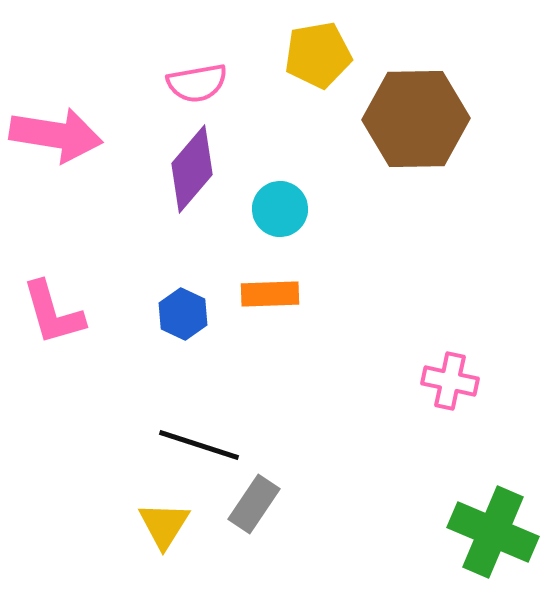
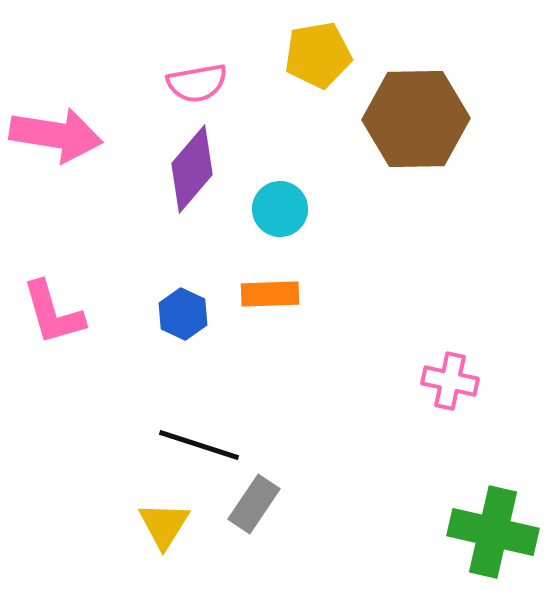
green cross: rotated 10 degrees counterclockwise
